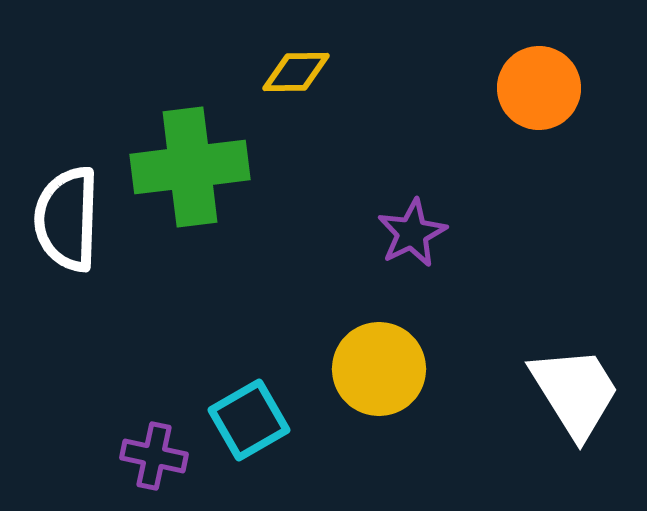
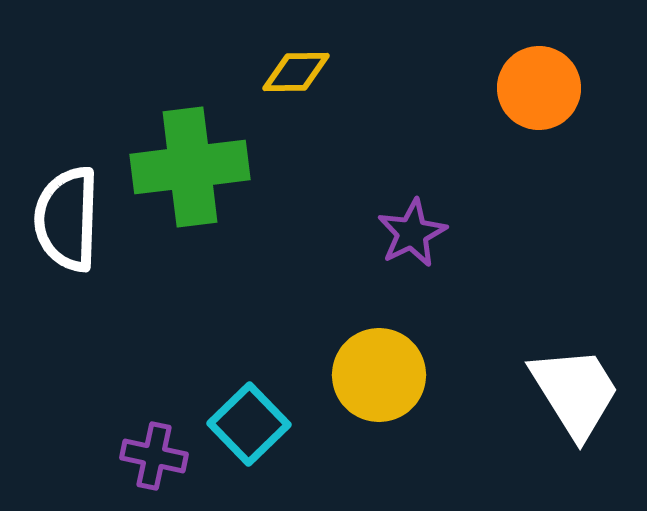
yellow circle: moved 6 px down
cyan square: moved 4 px down; rotated 14 degrees counterclockwise
